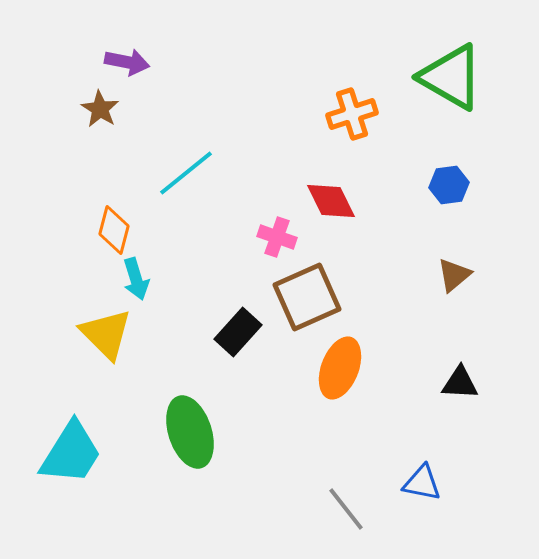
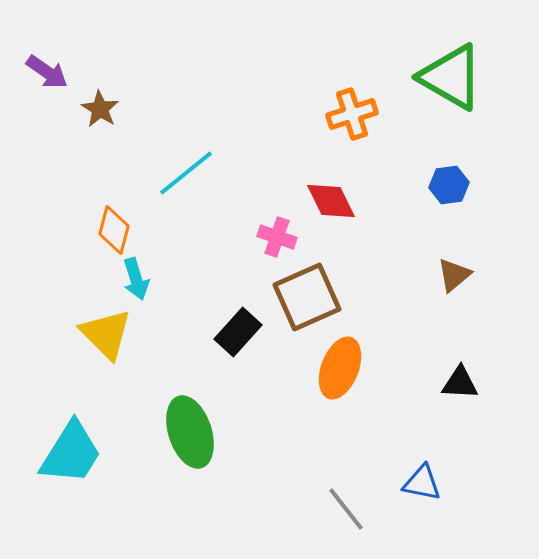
purple arrow: moved 80 px left, 10 px down; rotated 24 degrees clockwise
